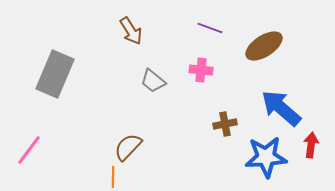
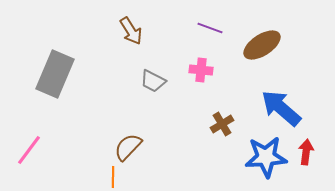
brown ellipse: moved 2 px left, 1 px up
gray trapezoid: rotated 12 degrees counterclockwise
brown cross: moved 3 px left; rotated 20 degrees counterclockwise
red arrow: moved 5 px left, 7 px down
